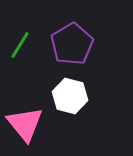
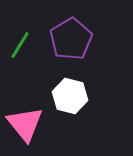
purple pentagon: moved 1 px left, 5 px up
